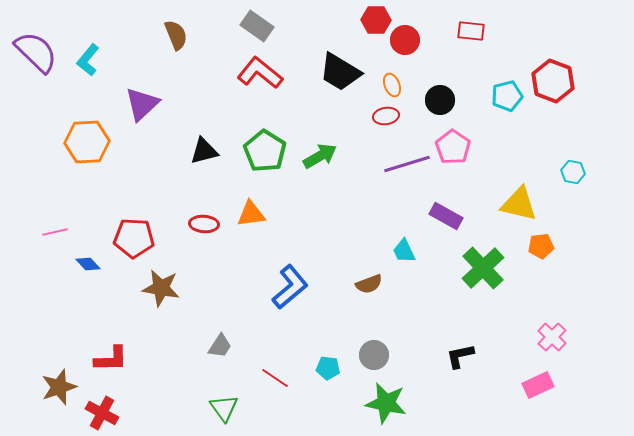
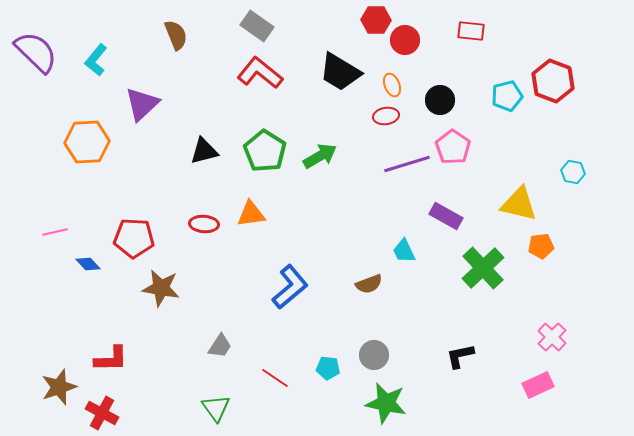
cyan L-shape at (88, 60): moved 8 px right
green triangle at (224, 408): moved 8 px left
